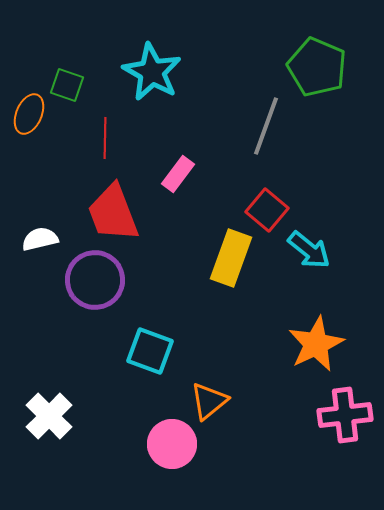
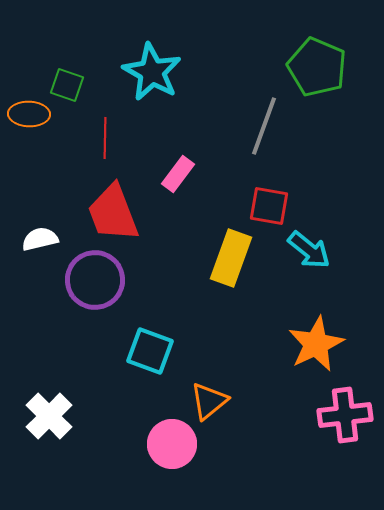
orange ellipse: rotated 69 degrees clockwise
gray line: moved 2 px left
red square: moved 2 px right, 4 px up; rotated 30 degrees counterclockwise
